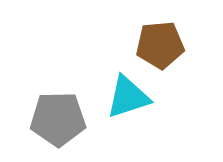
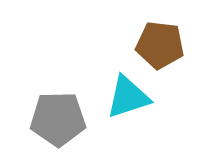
brown pentagon: rotated 12 degrees clockwise
